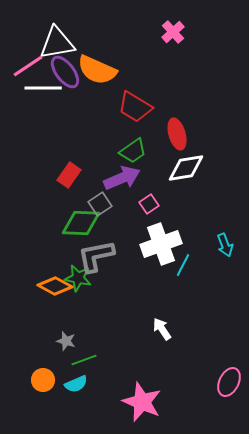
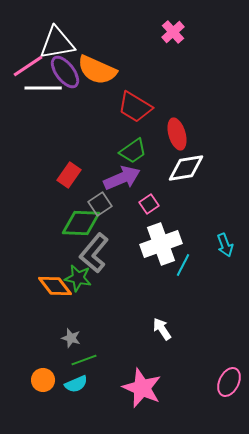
gray L-shape: moved 2 px left, 3 px up; rotated 39 degrees counterclockwise
orange diamond: rotated 24 degrees clockwise
gray star: moved 5 px right, 3 px up
pink star: moved 14 px up
